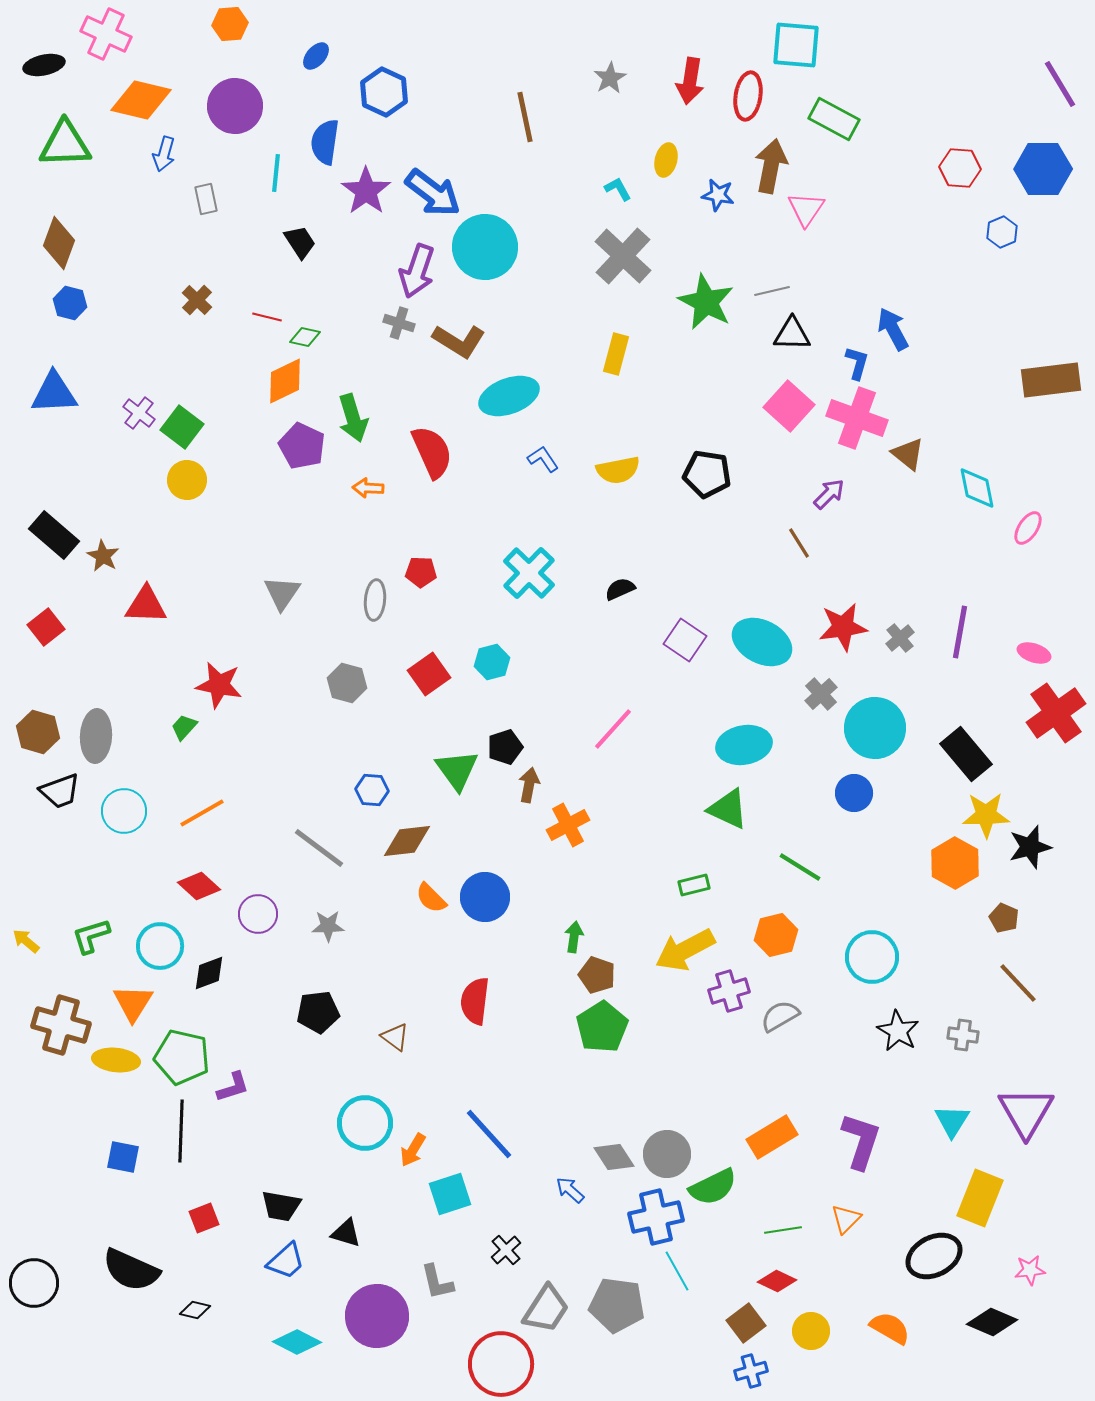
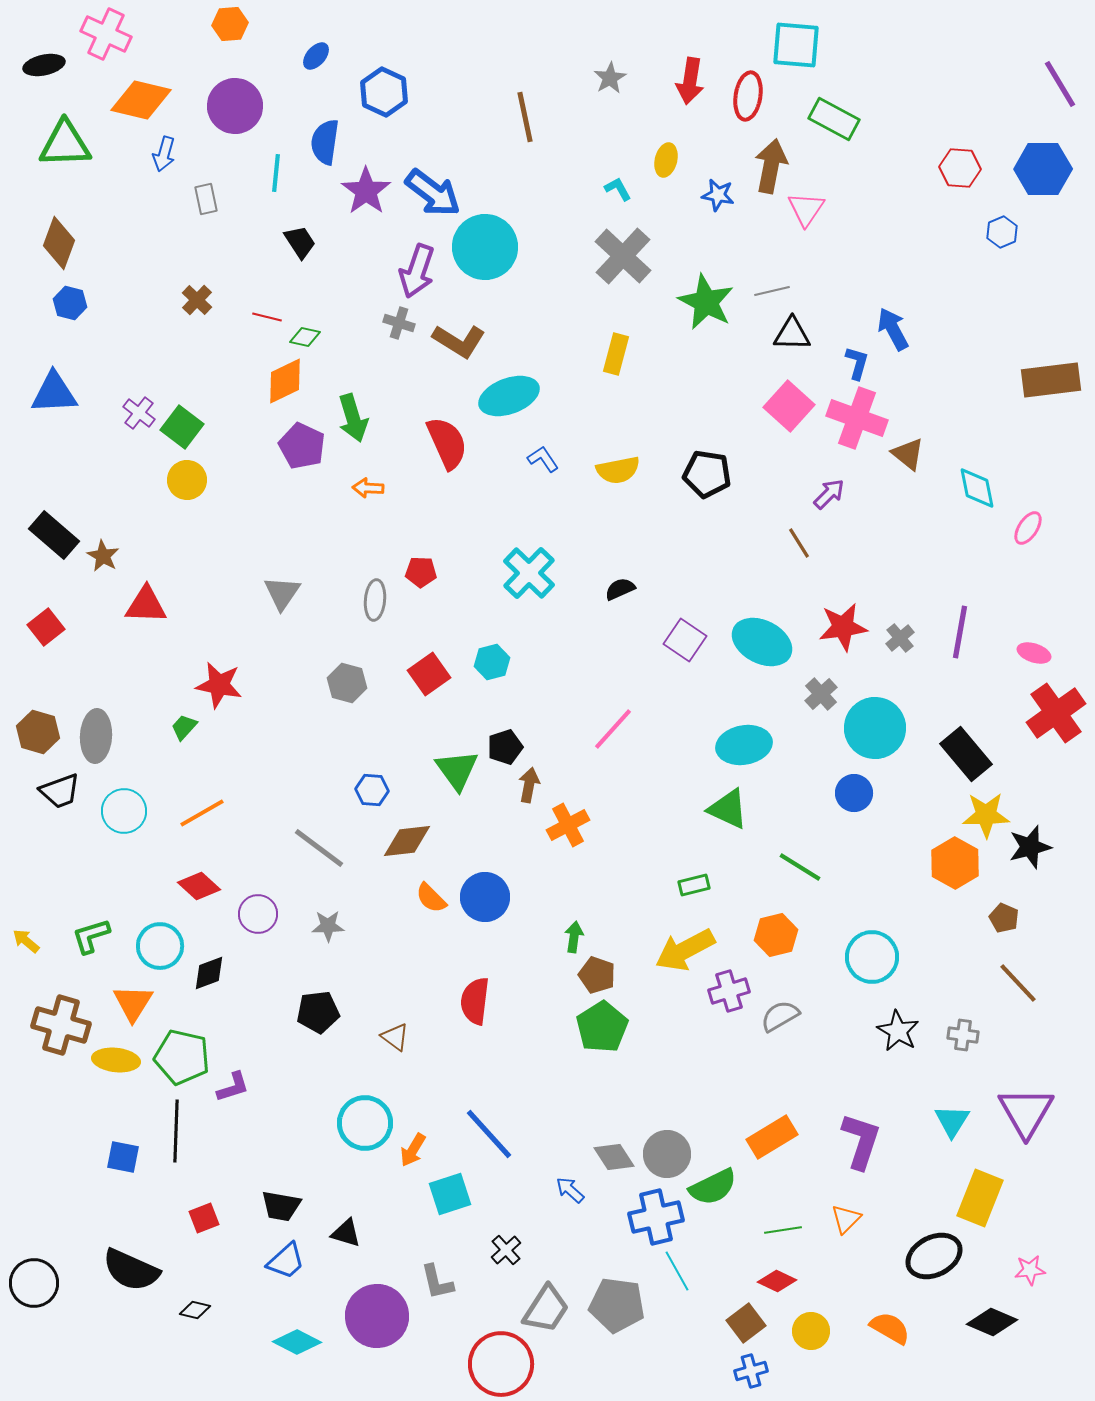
red semicircle at (432, 452): moved 15 px right, 9 px up
black line at (181, 1131): moved 5 px left
